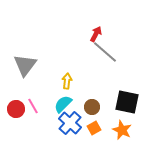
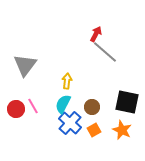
cyan semicircle: rotated 18 degrees counterclockwise
orange square: moved 2 px down
